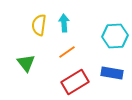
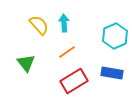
yellow semicircle: rotated 130 degrees clockwise
cyan hexagon: rotated 20 degrees counterclockwise
red rectangle: moved 1 px left, 1 px up
